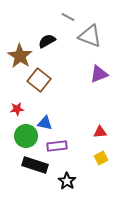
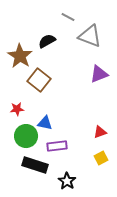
red triangle: rotated 16 degrees counterclockwise
